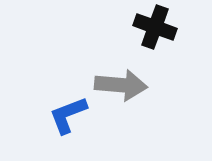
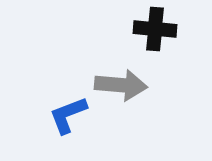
black cross: moved 2 px down; rotated 15 degrees counterclockwise
